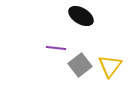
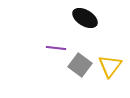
black ellipse: moved 4 px right, 2 px down
gray square: rotated 15 degrees counterclockwise
